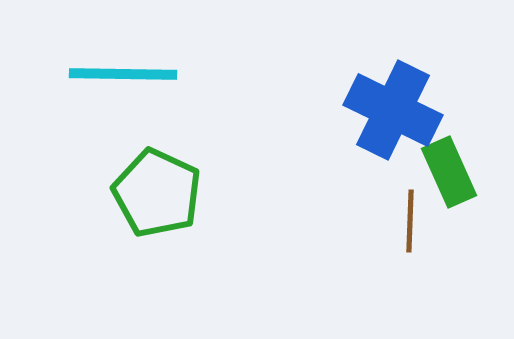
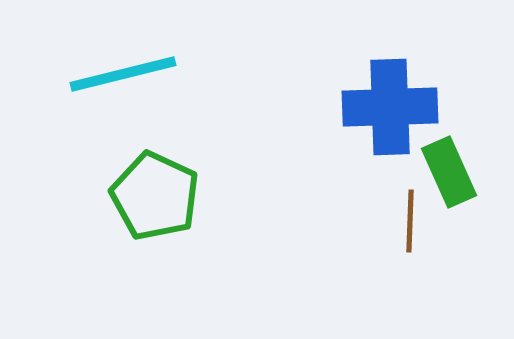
cyan line: rotated 15 degrees counterclockwise
blue cross: moved 3 px left, 3 px up; rotated 28 degrees counterclockwise
green pentagon: moved 2 px left, 3 px down
